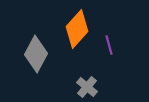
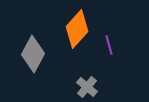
gray diamond: moved 3 px left
